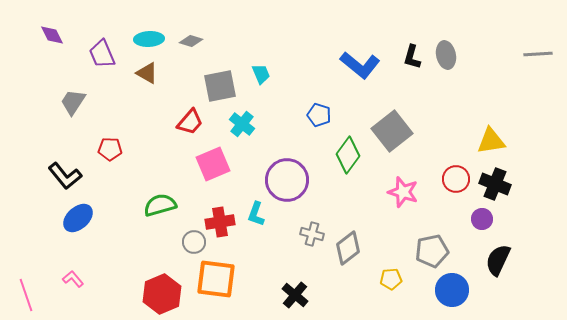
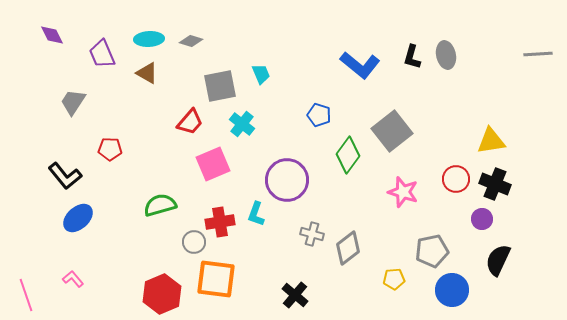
yellow pentagon at (391, 279): moved 3 px right
